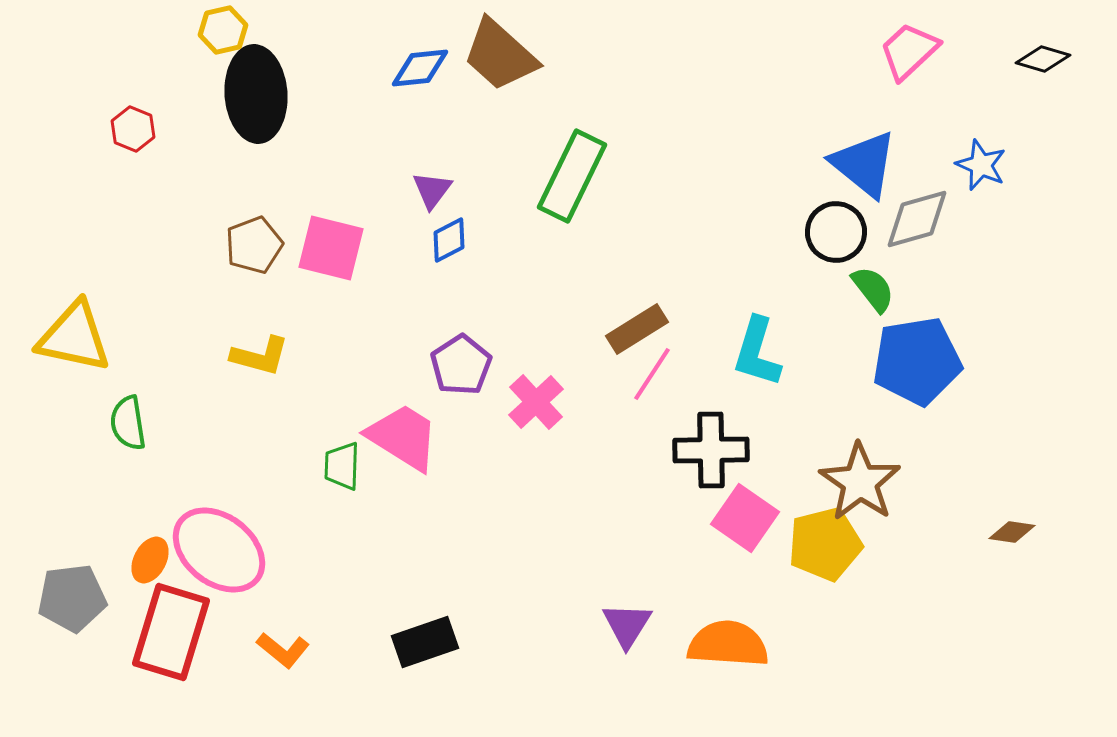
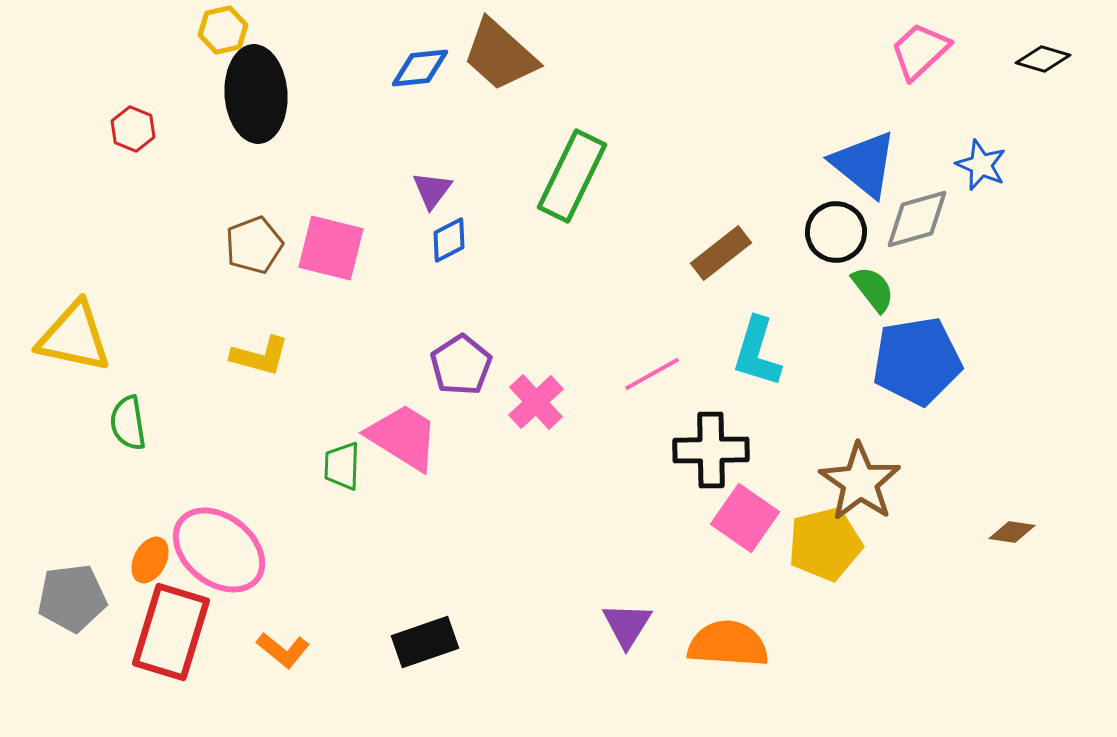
pink trapezoid at (909, 51): moved 11 px right
brown rectangle at (637, 329): moved 84 px right, 76 px up; rotated 6 degrees counterclockwise
pink line at (652, 374): rotated 28 degrees clockwise
